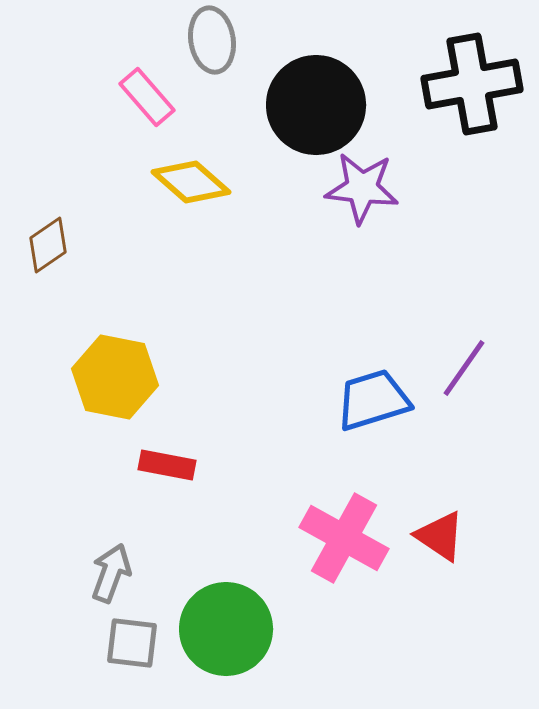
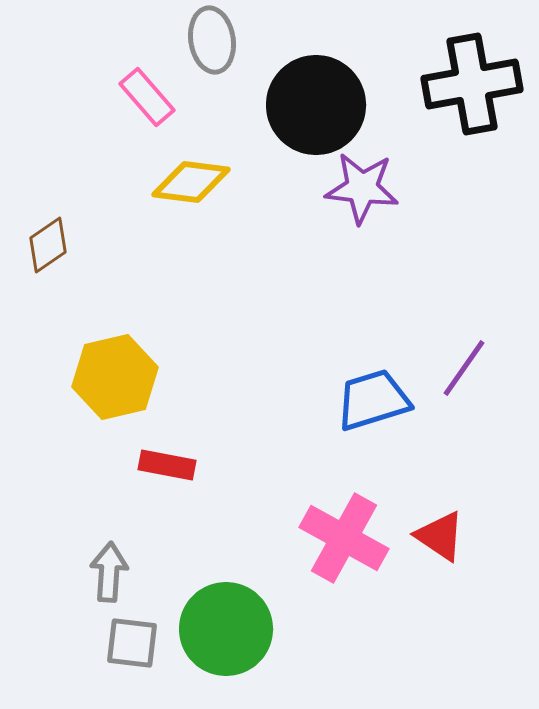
yellow diamond: rotated 34 degrees counterclockwise
yellow hexagon: rotated 24 degrees counterclockwise
gray arrow: moved 2 px left, 1 px up; rotated 16 degrees counterclockwise
